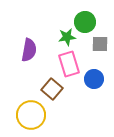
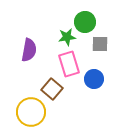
yellow circle: moved 3 px up
